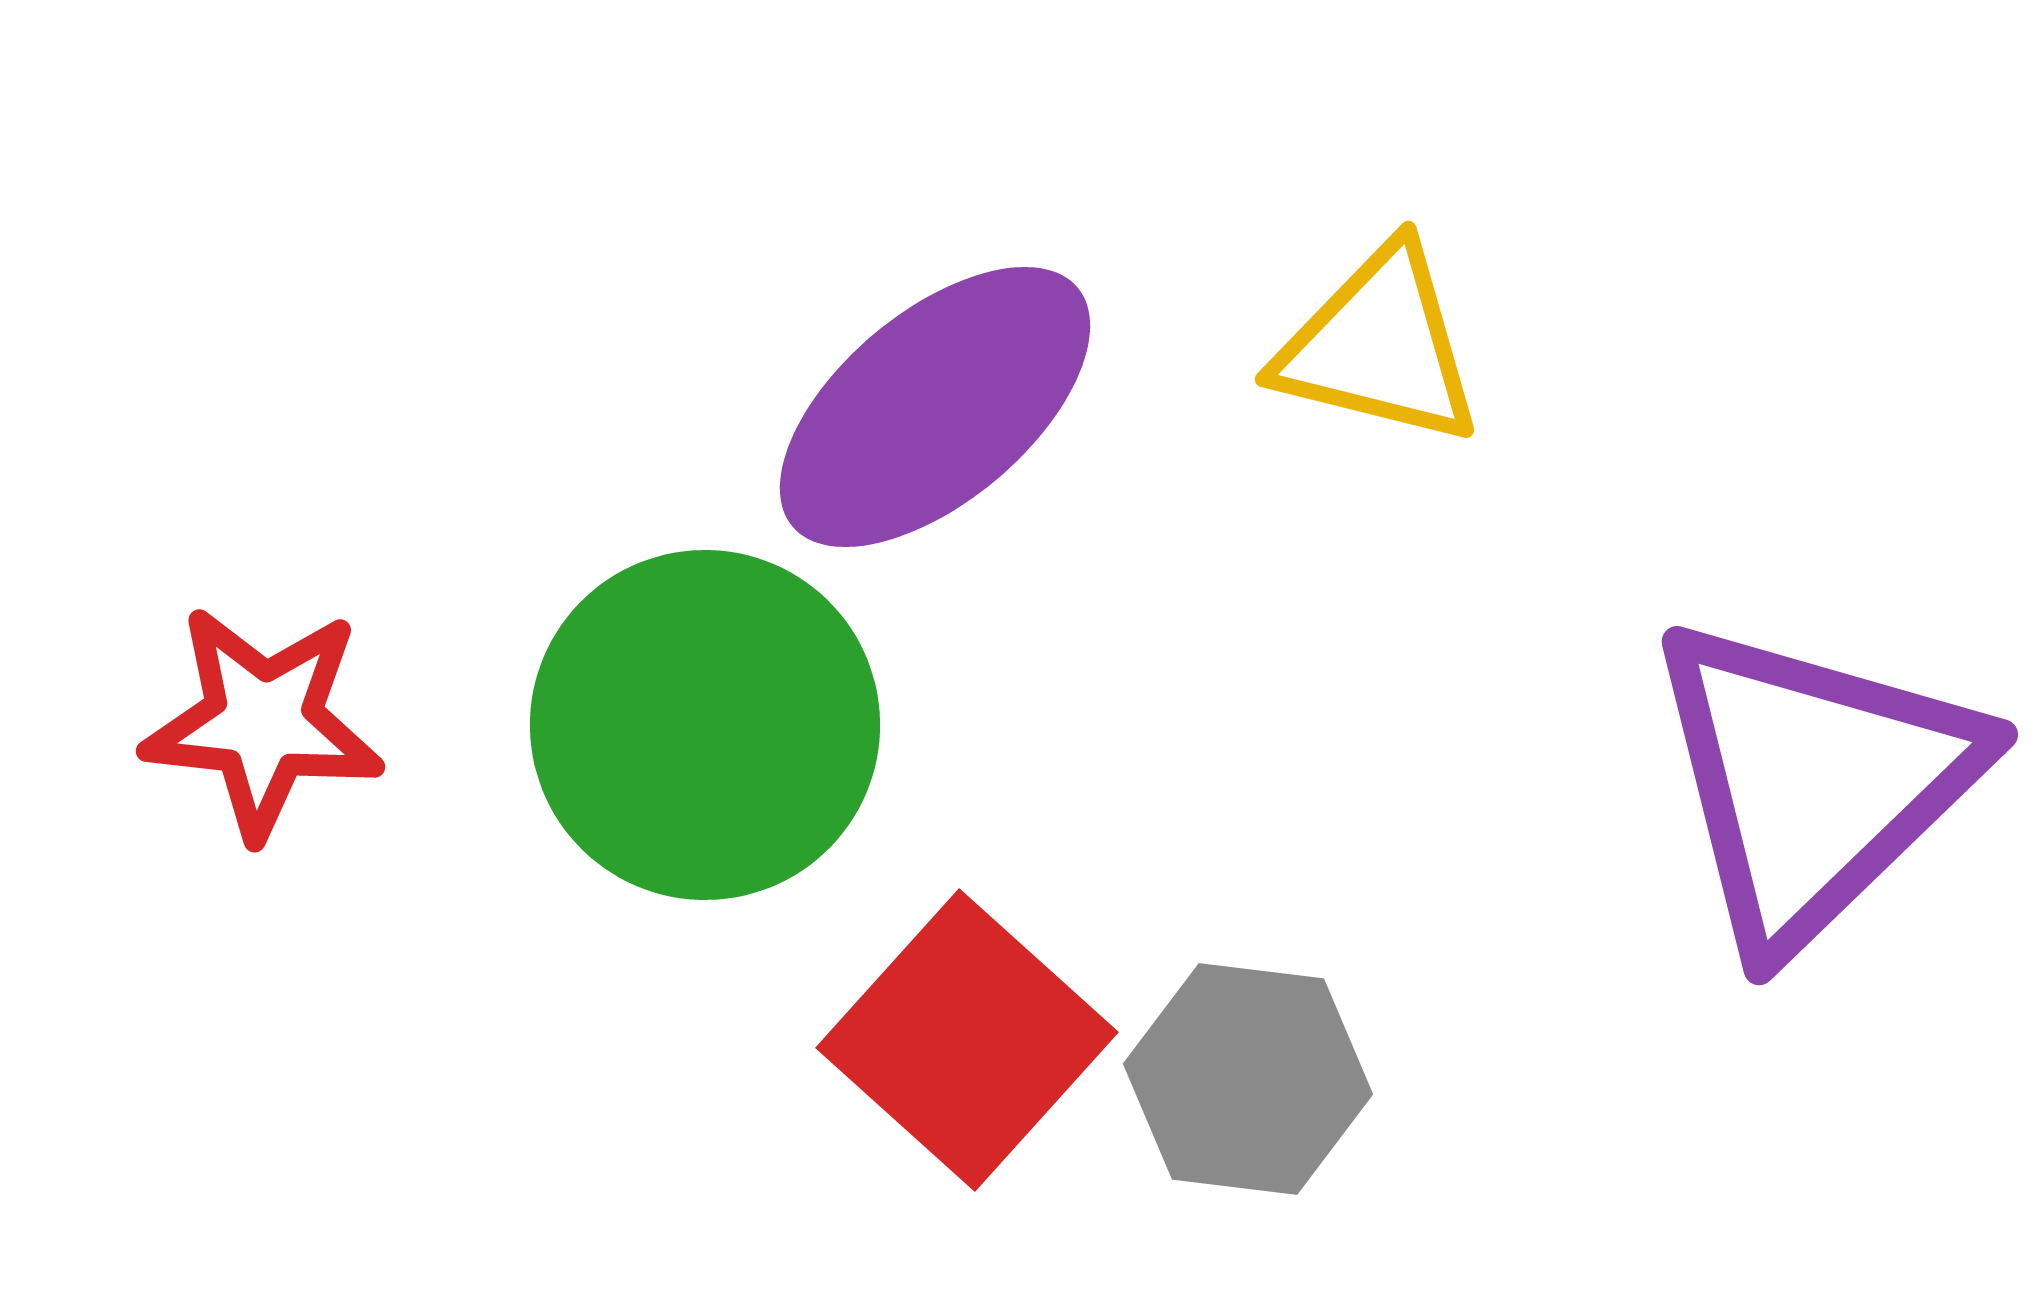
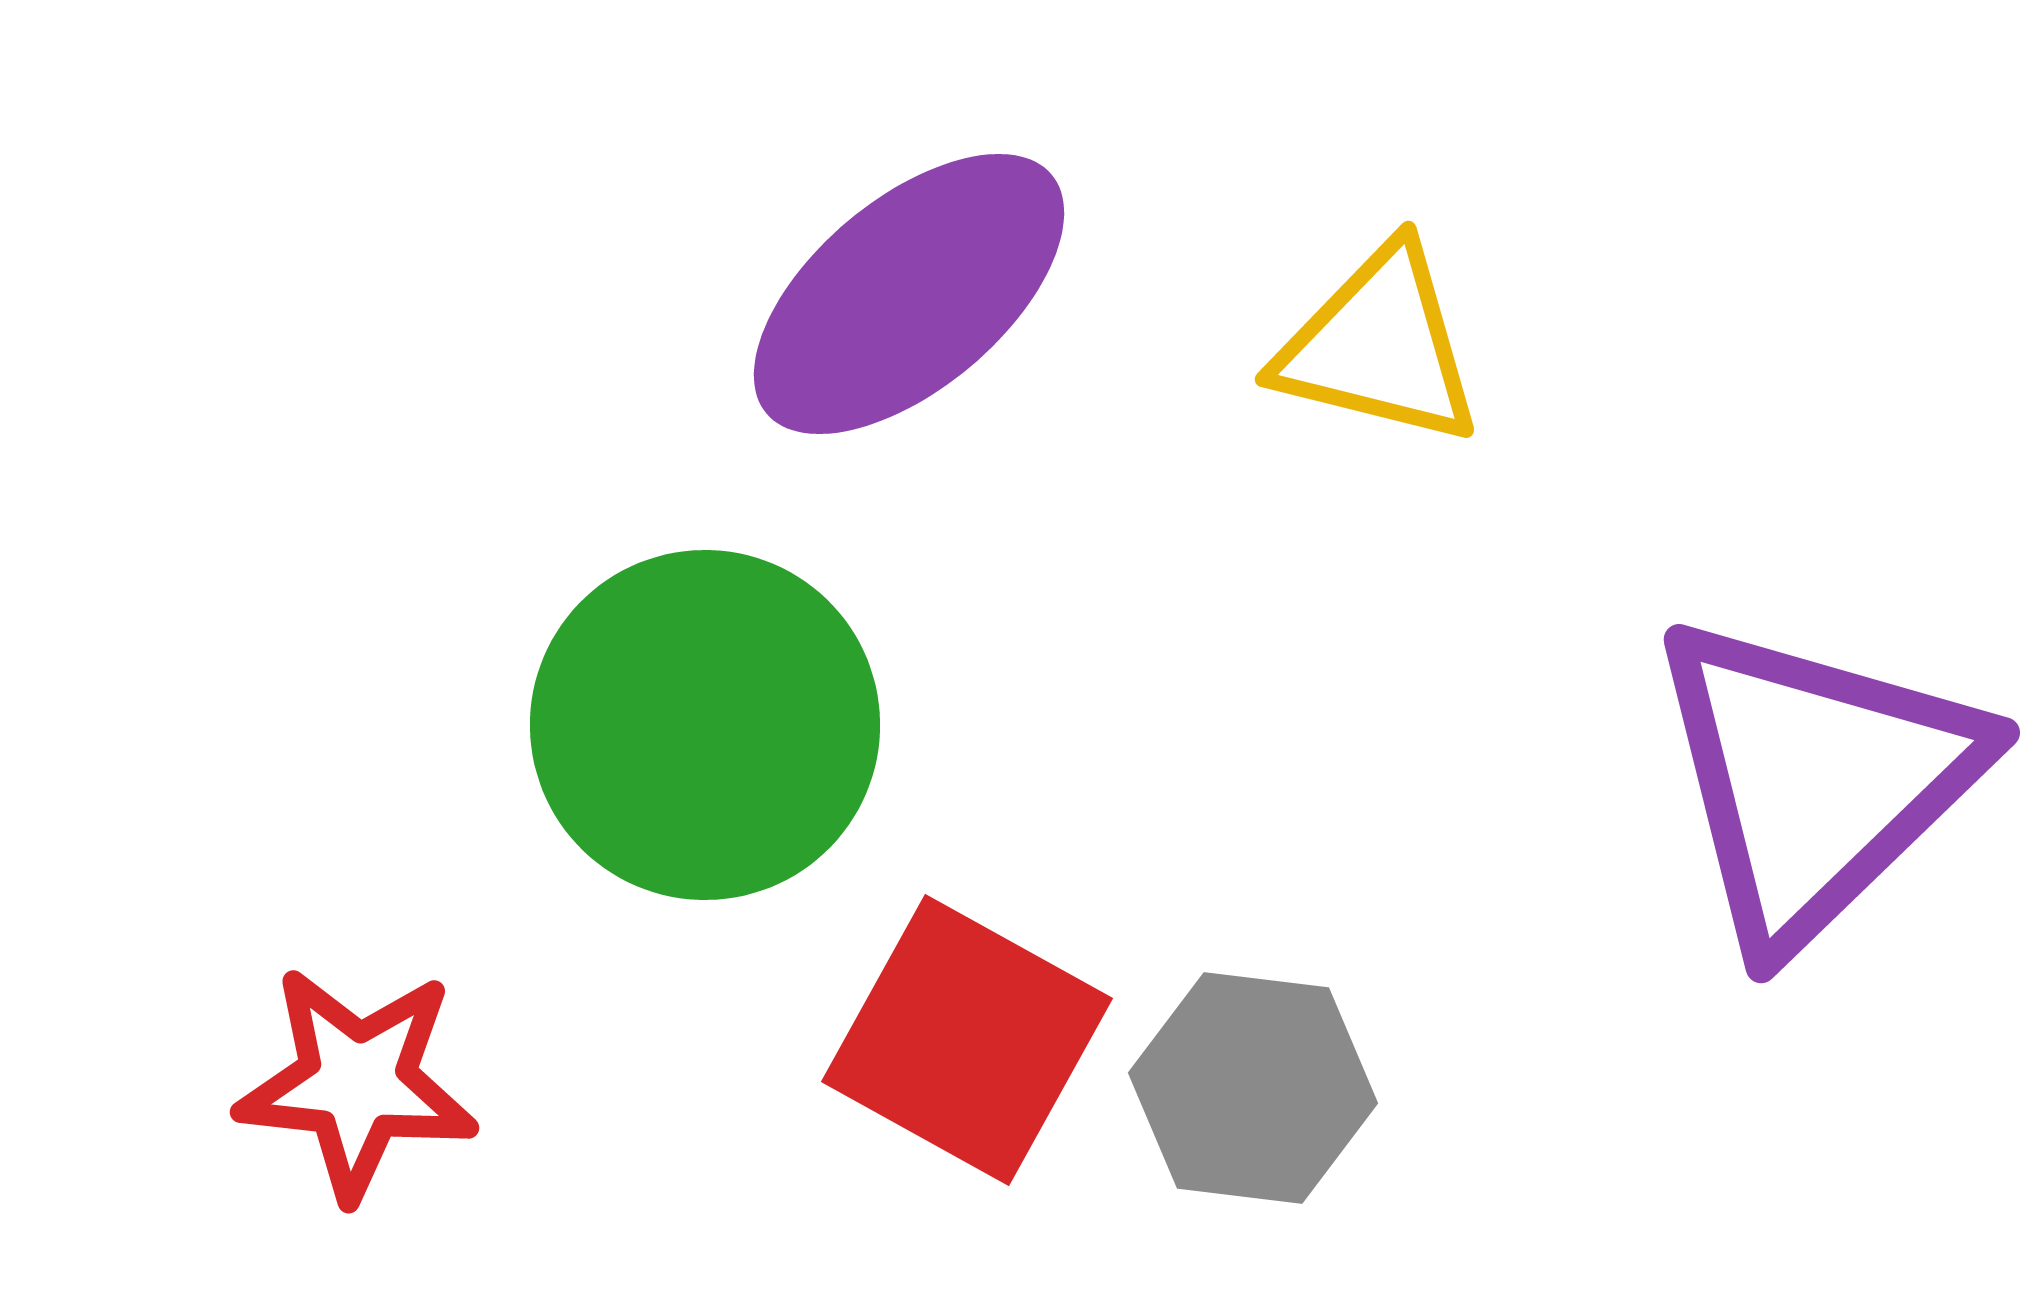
purple ellipse: moved 26 px left, 113 px up
red star: moved 94 px right, 361 px down
purple triangle: moved 2 px right, 2 px up
red square: rotated 13 degrees counterclockwise
gray hexagon: moved 5 px right, 9 px down
